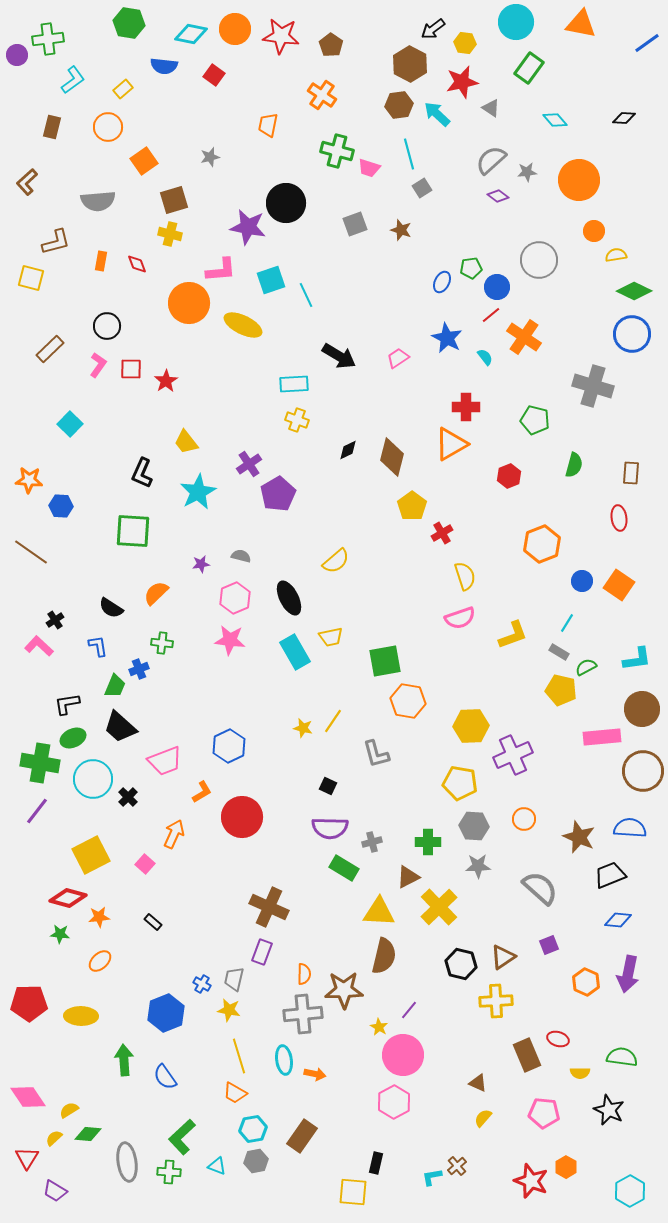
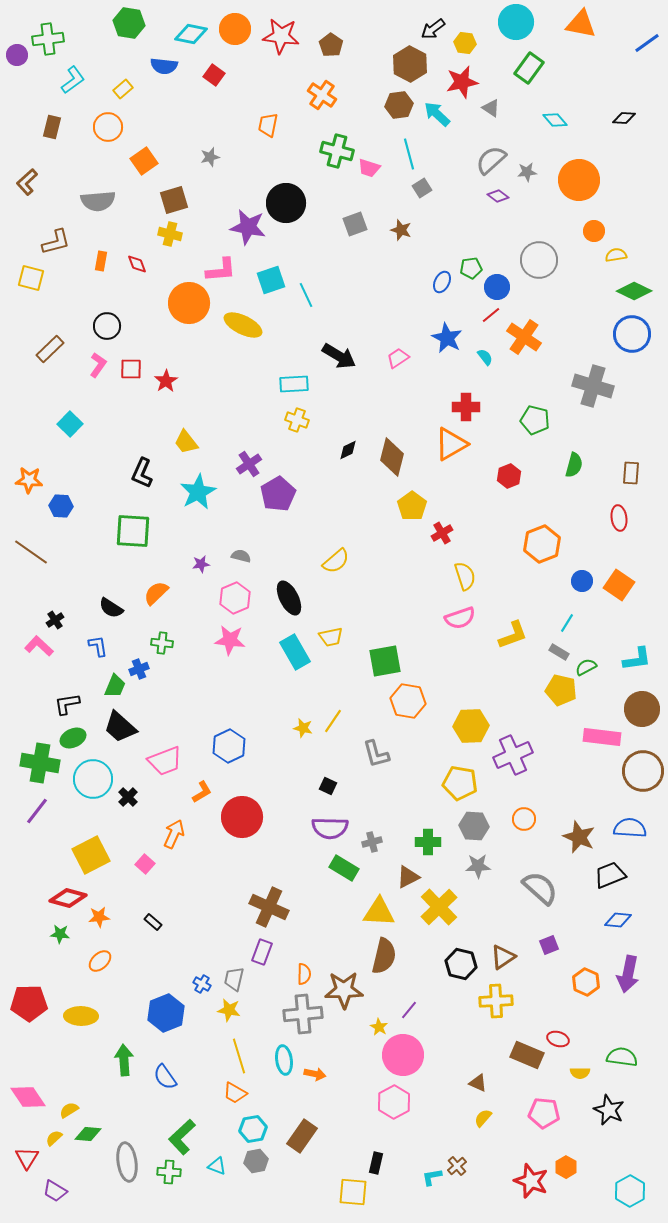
pink rectangle at (602, 737): rotated 12 degrees clockwise
brown rectangle at (527, 1055): rotated 44 degrees counterclockwise
